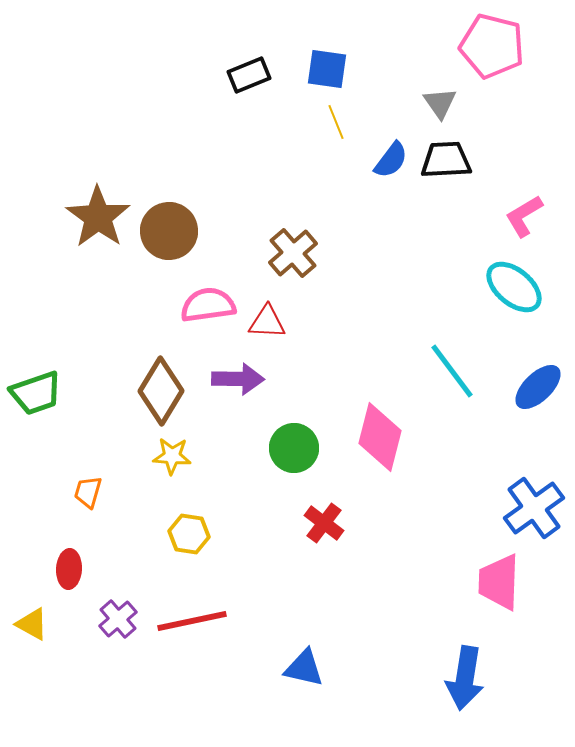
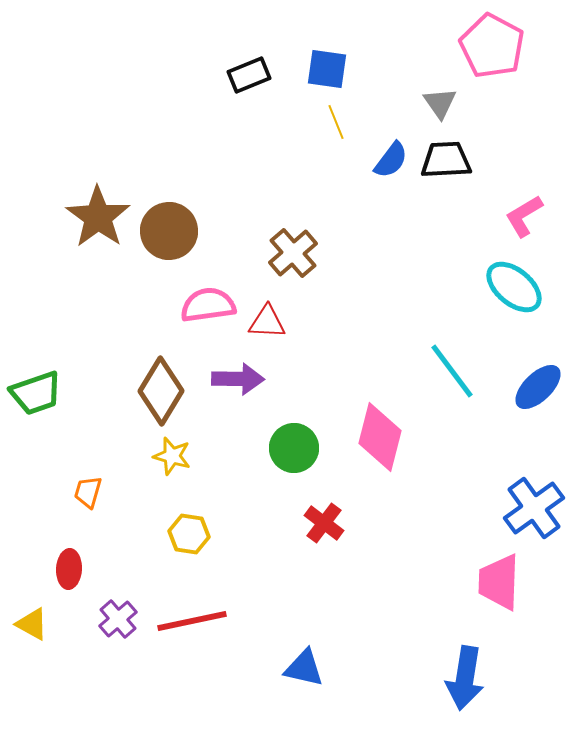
pink pentagon: rotated 14 degrees clockwise
yellow star: rotated 12 degrees clockwise
